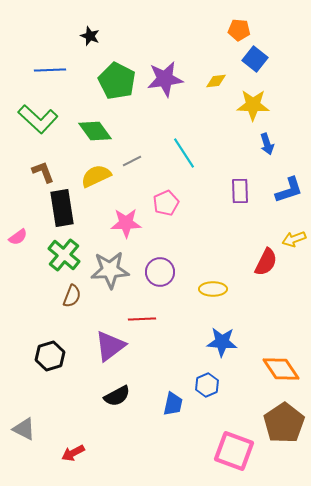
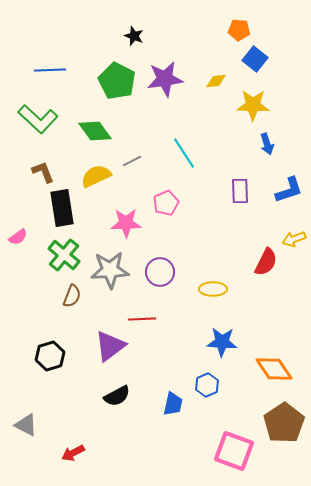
black star: moved 44 px right
orange diamond: moved 7 px left
gray triangle: moved 2 px right, 4 px up
